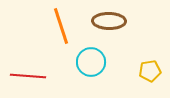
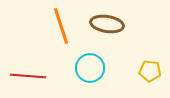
brown ellipse: moved 2 px left, 3 px down; rotated 8 degrees clockwise
cyan circle: moved 1 px left, 6 px down
yellow pentagon: rotated 15 degrees clockwise
